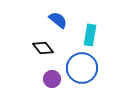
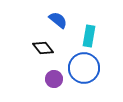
cyan rectangle: moved 1 px left, 1 px down
blue circle: moved 2 px right
purple circle: moved 2 px right
